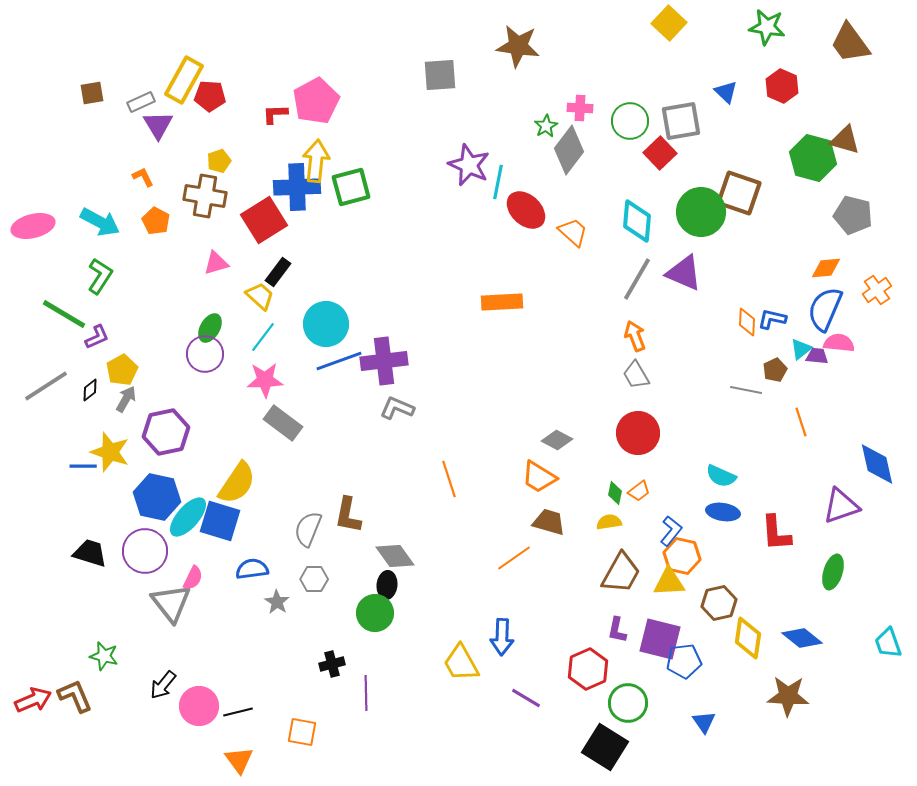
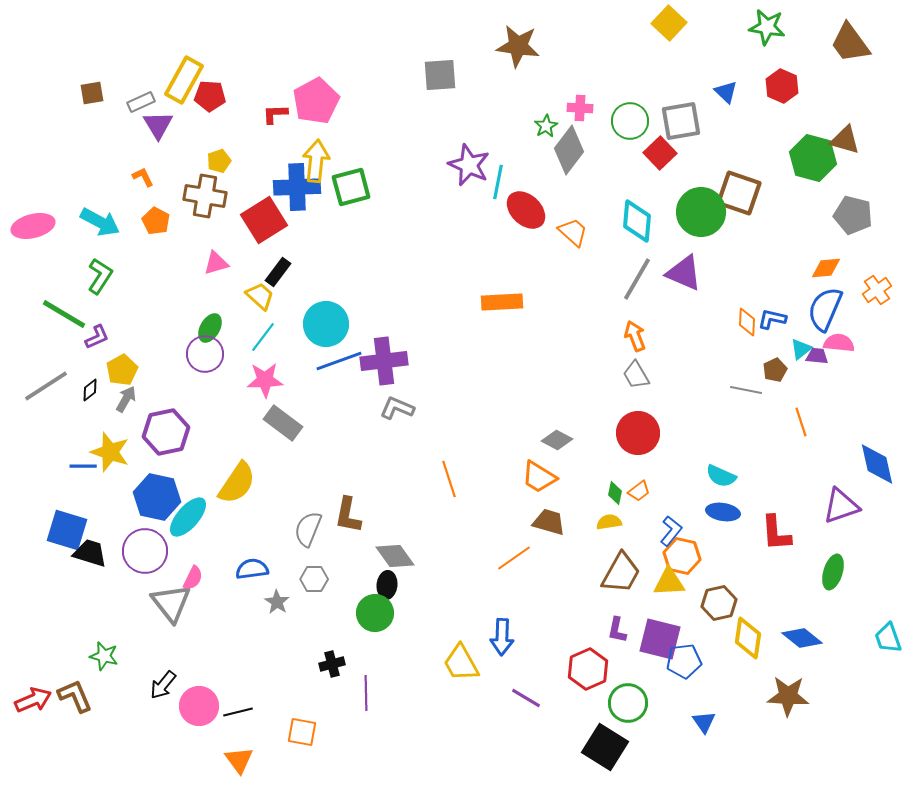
blue square at (220, 521): moved 153 px left, 9 px down
cyan trapezoid at (888, 643): moved 5 px up
